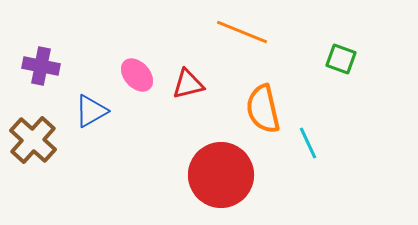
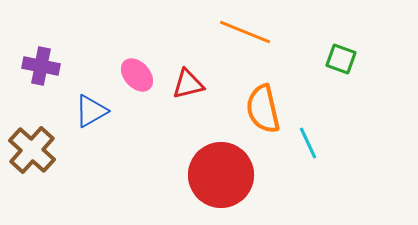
orange line: moved 3 px right
brown cross: moved 1 px left, 10 px down
